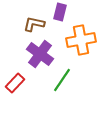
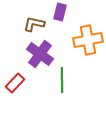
orange cross: moved 7 px right
green line: rotated 35 degrees counterclockwise
